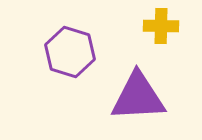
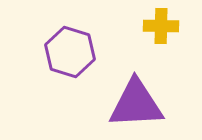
purple triangle: moved 2 px left, 7 px down
